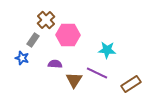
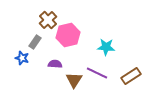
brown cross: moved 2 px right
pink hexagon: rotated 15 degrees counterclockwise
gray rectangle: moved 2 px right, 2 px down
cyan star: moved 1 px left, 3 px up
brown rectangle: moved 8 px up
